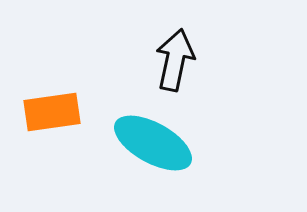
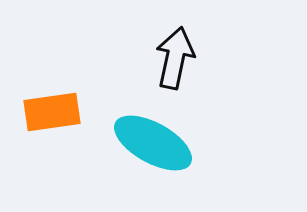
black arrow: moved 2 px up
